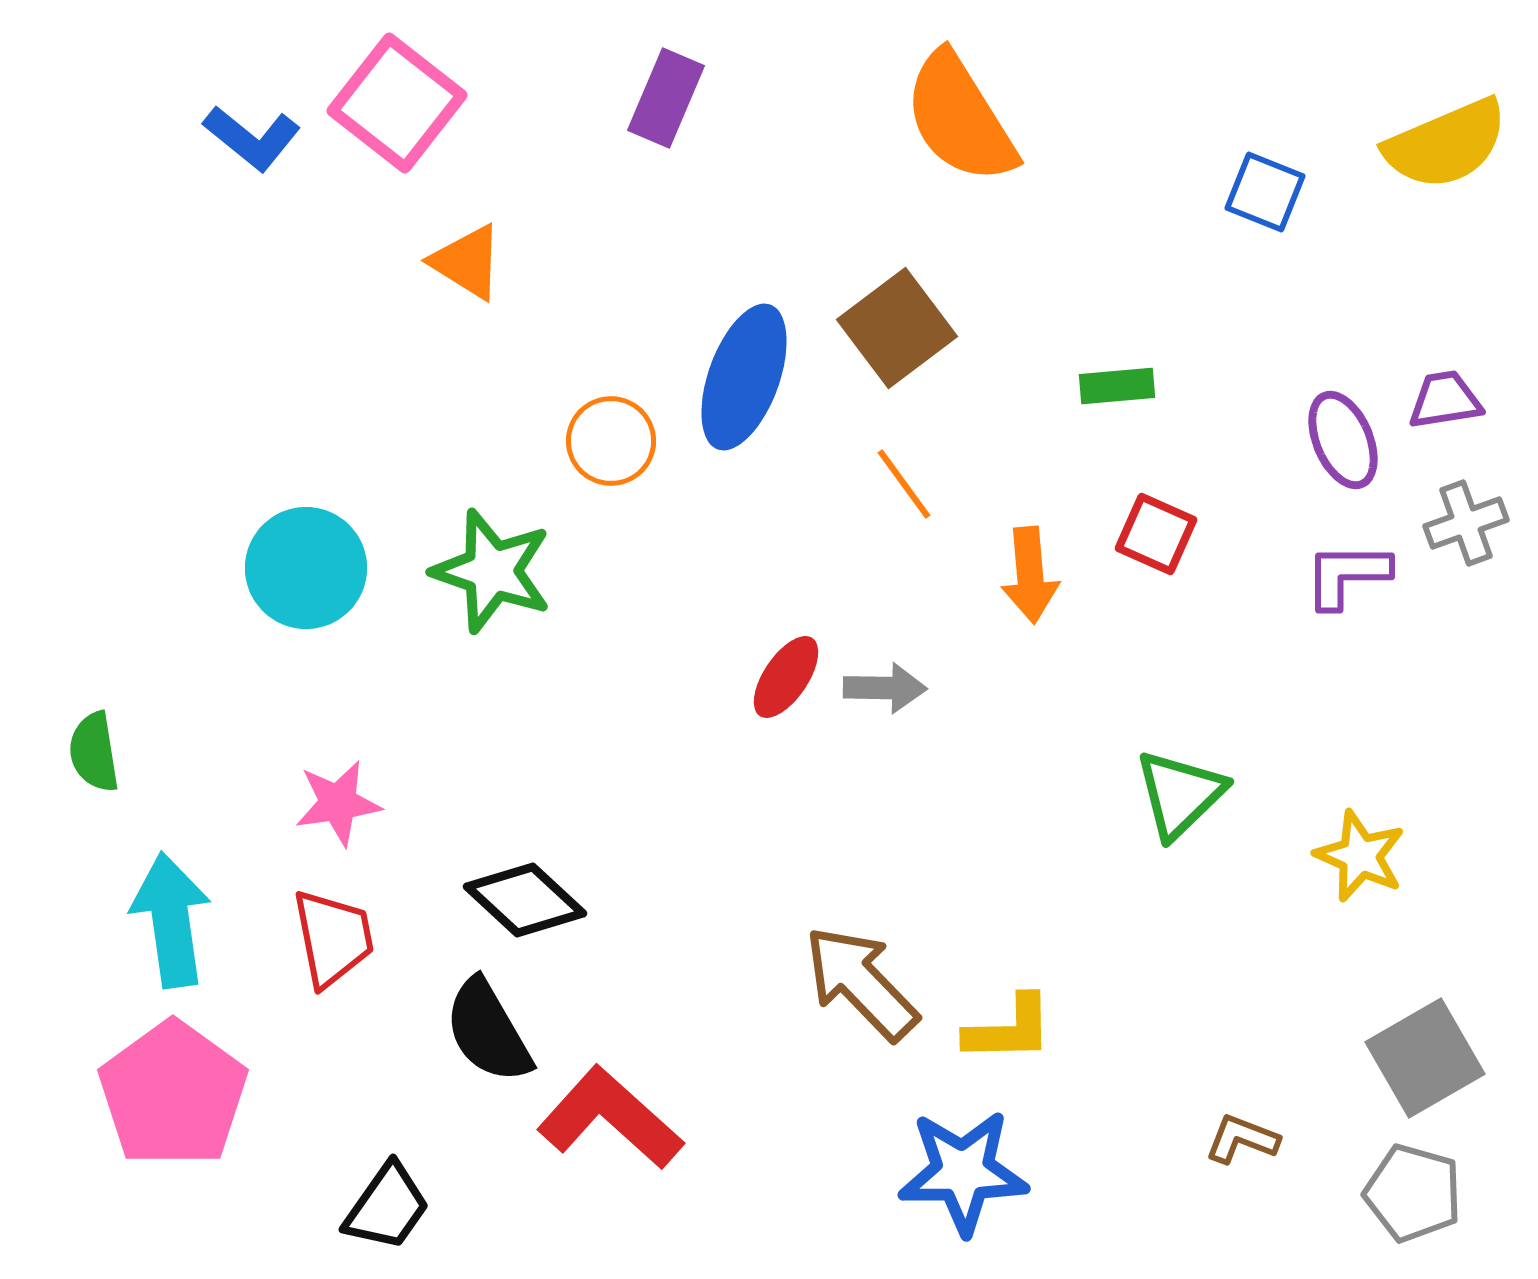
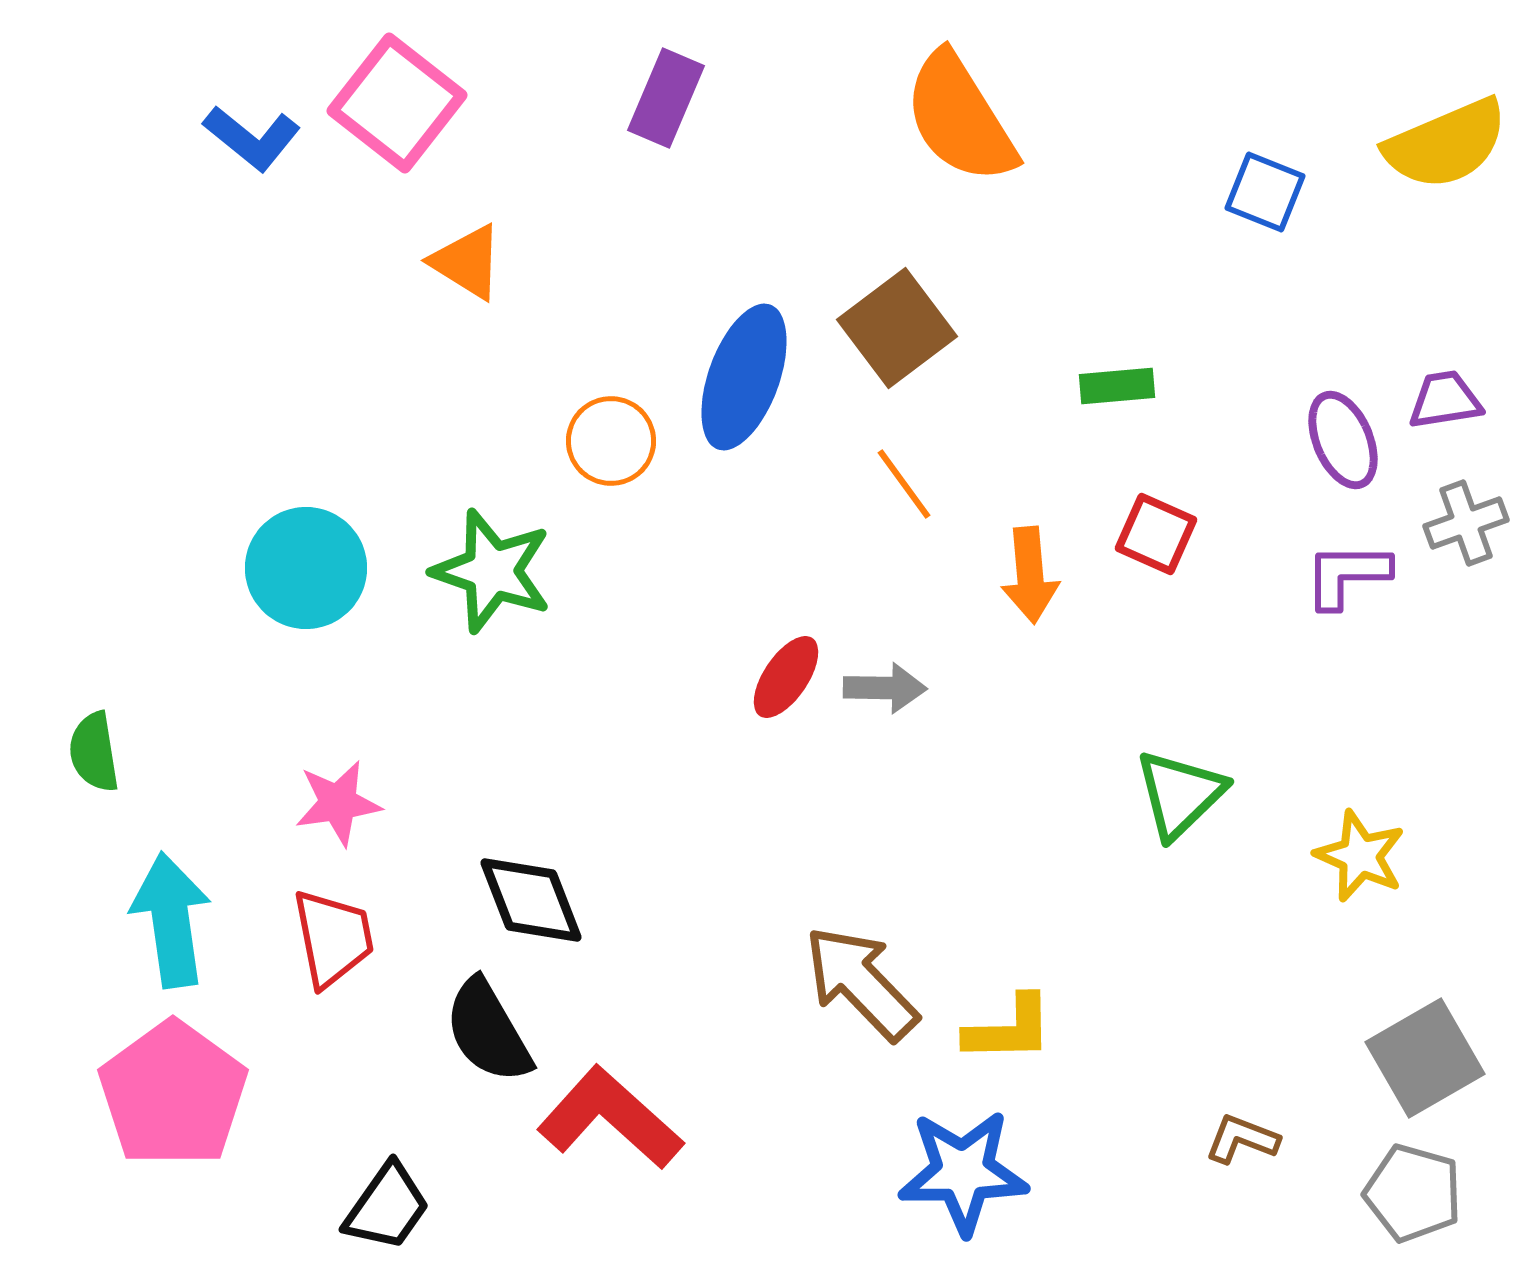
black diamond: moved 6 px right; rotated 26 degrees clockwise
